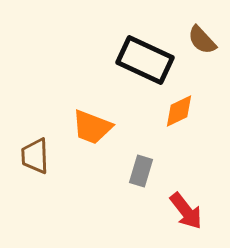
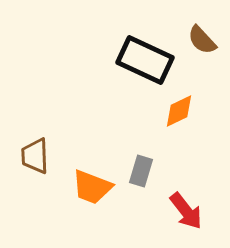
orange trapezoid: moved 60 px down
